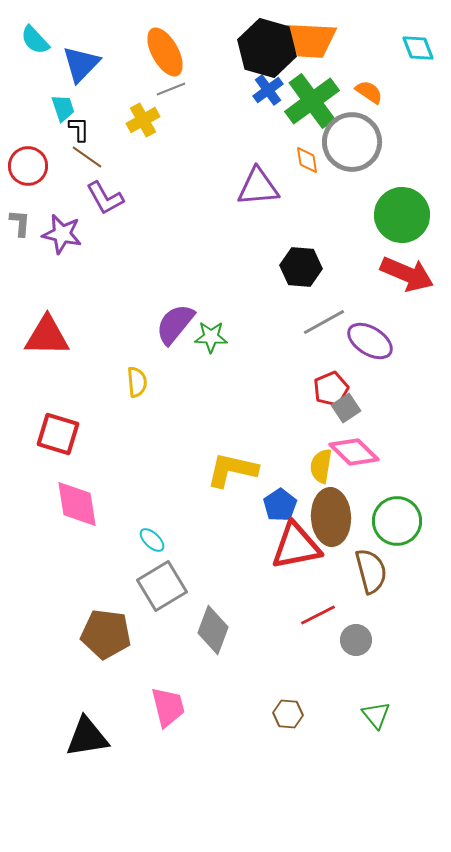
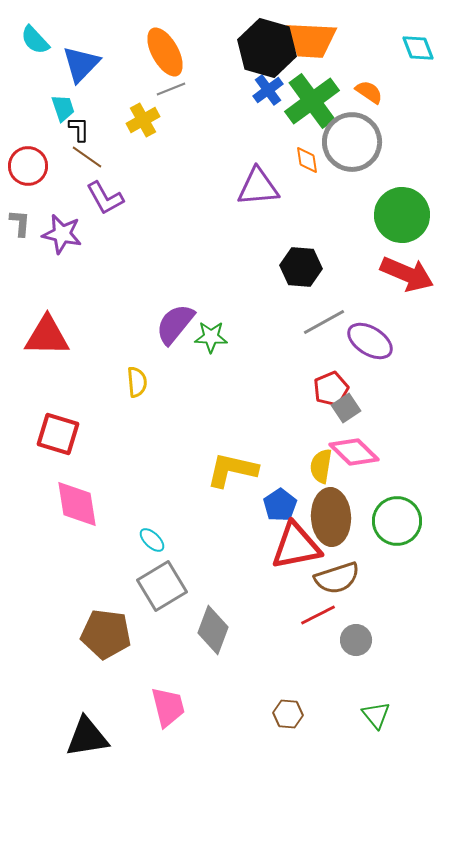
brown semicircle at (371, 571): moved 34 px left, 7 px down; rotated 87 degrees clockwise
